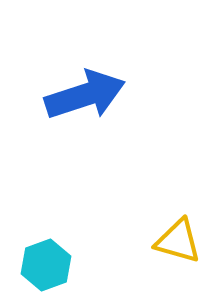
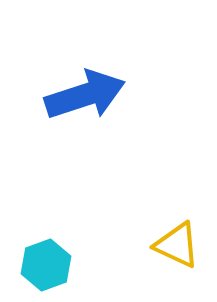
yellow triangle: moved 1 px left, 4 px down; rotated 9 degrees clockwise
